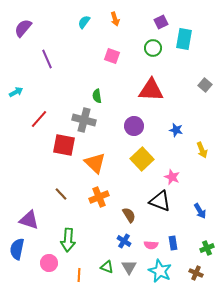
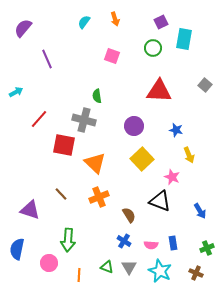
red triangle: moved 8 px right, 1 px down
yellow arrow: moved 13 px left, 5 px down
purple triangle: moved 1 px right, 10 px up
